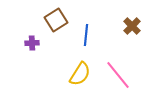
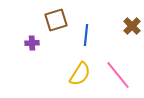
brown square: rotated 15 degrees clockwise
